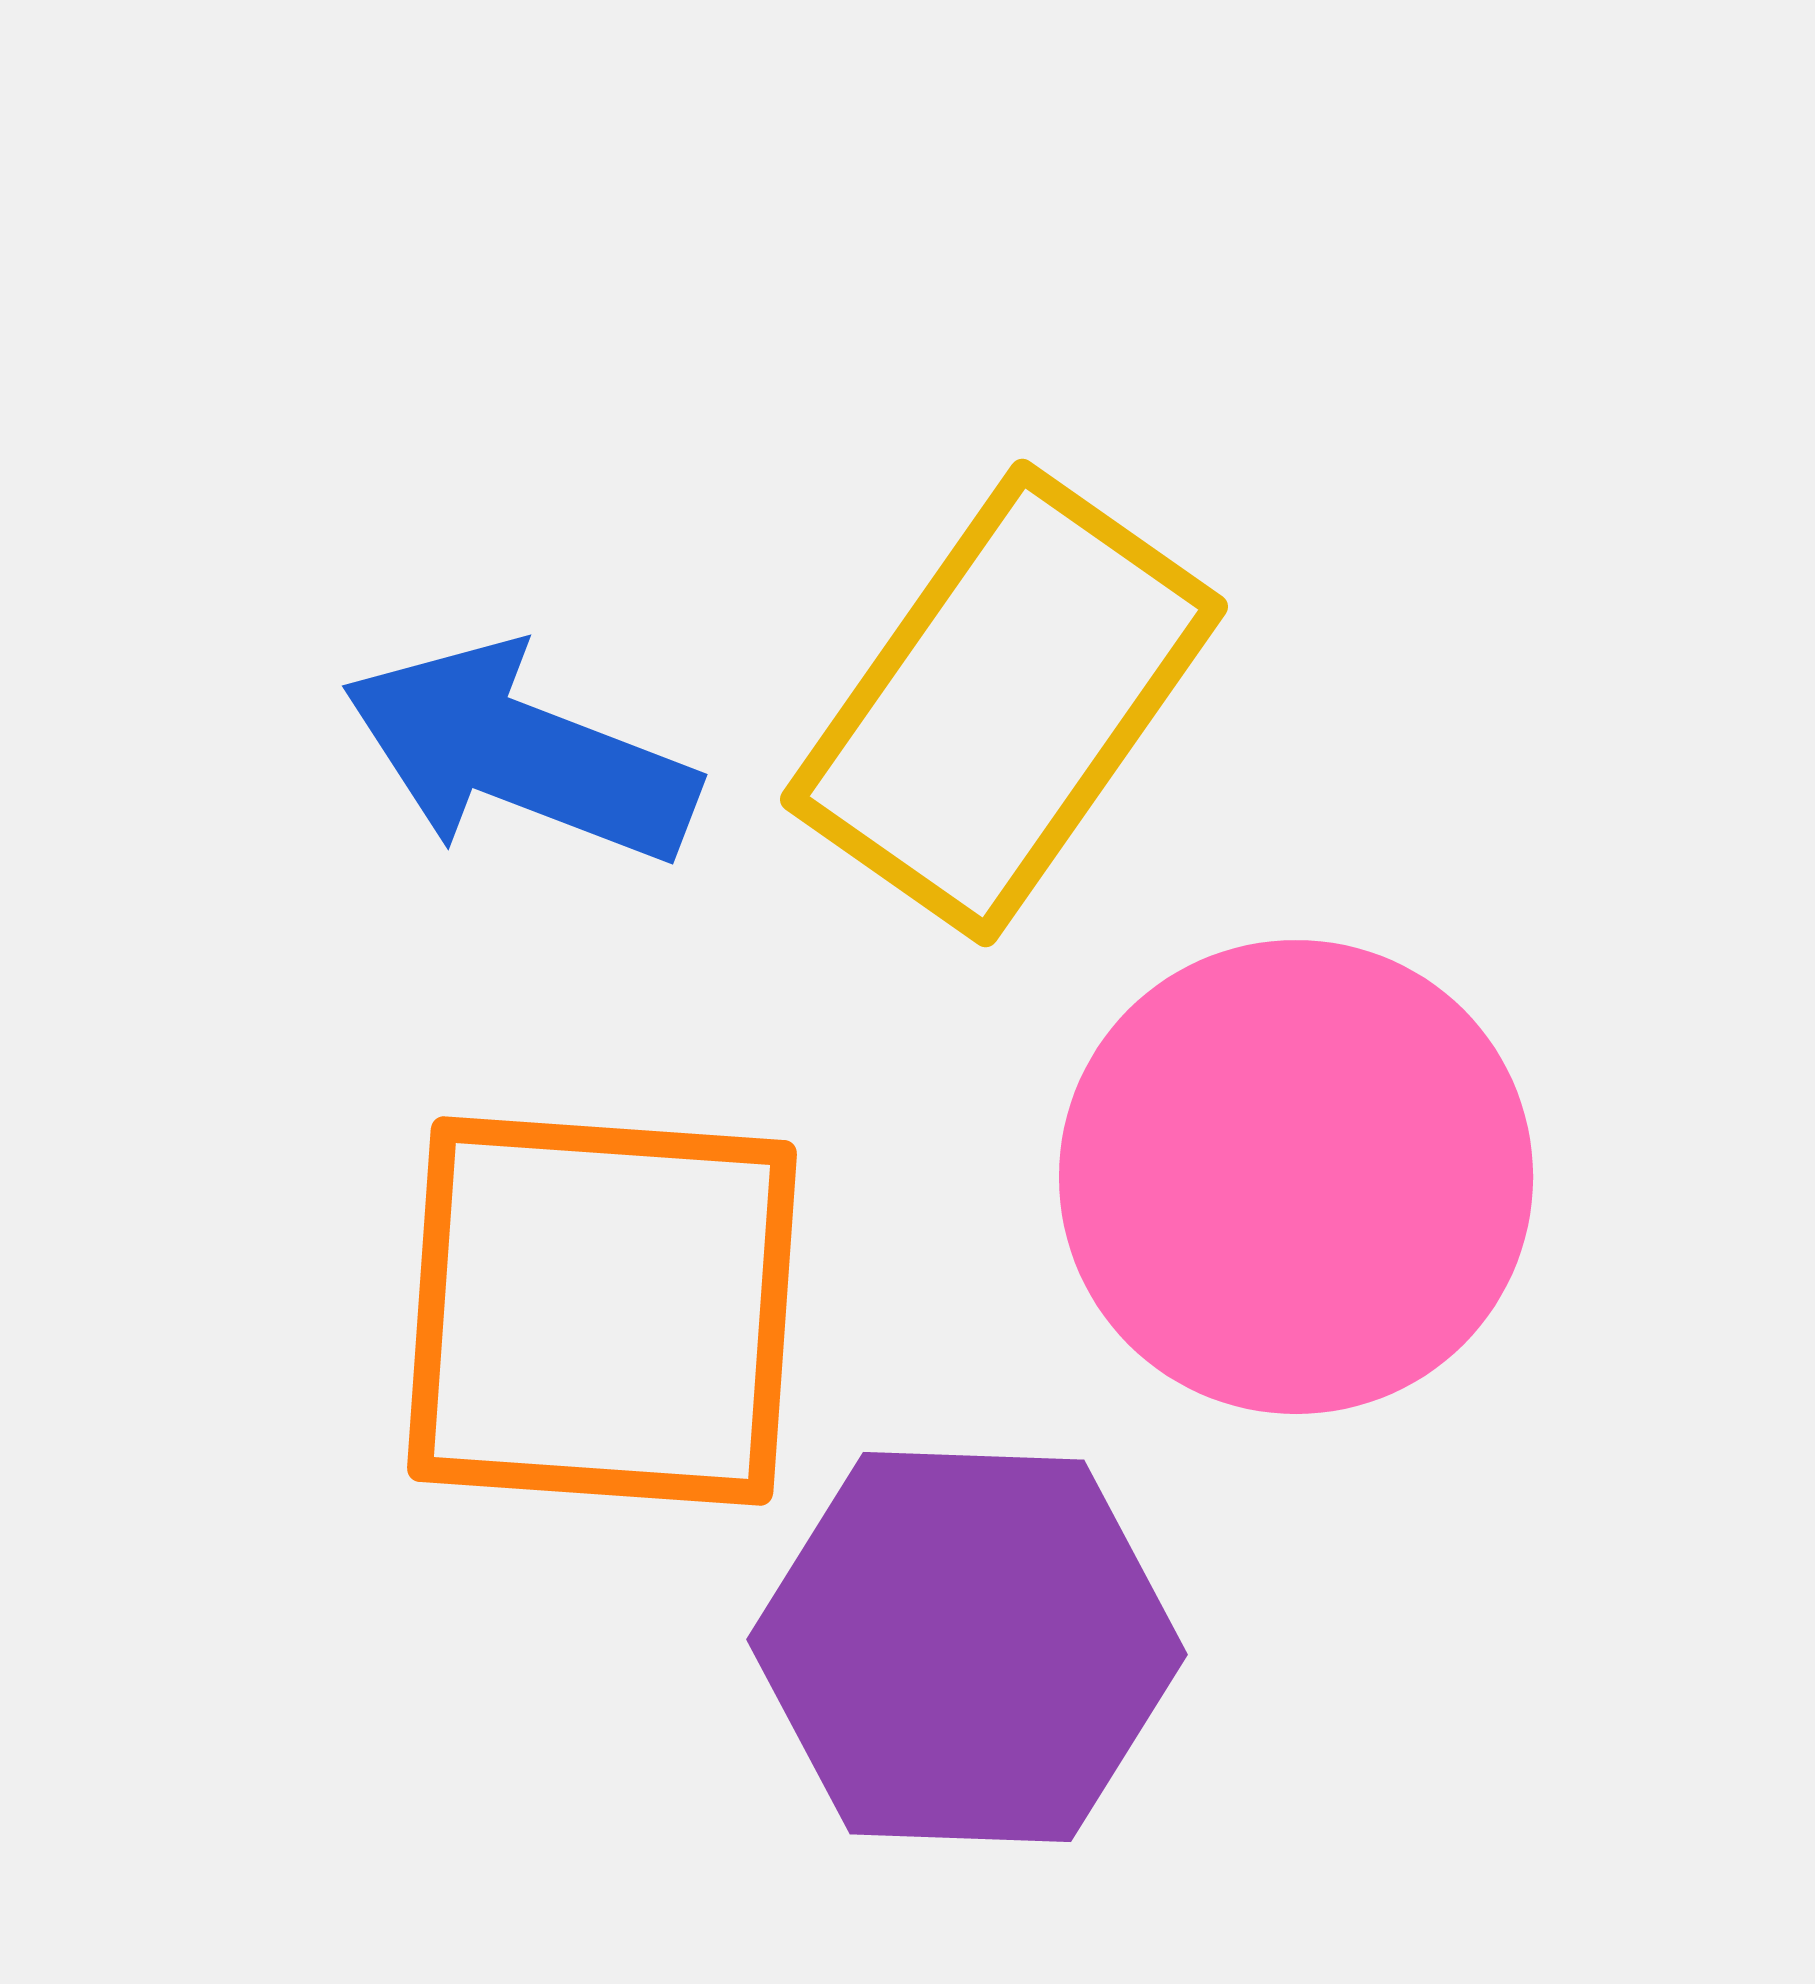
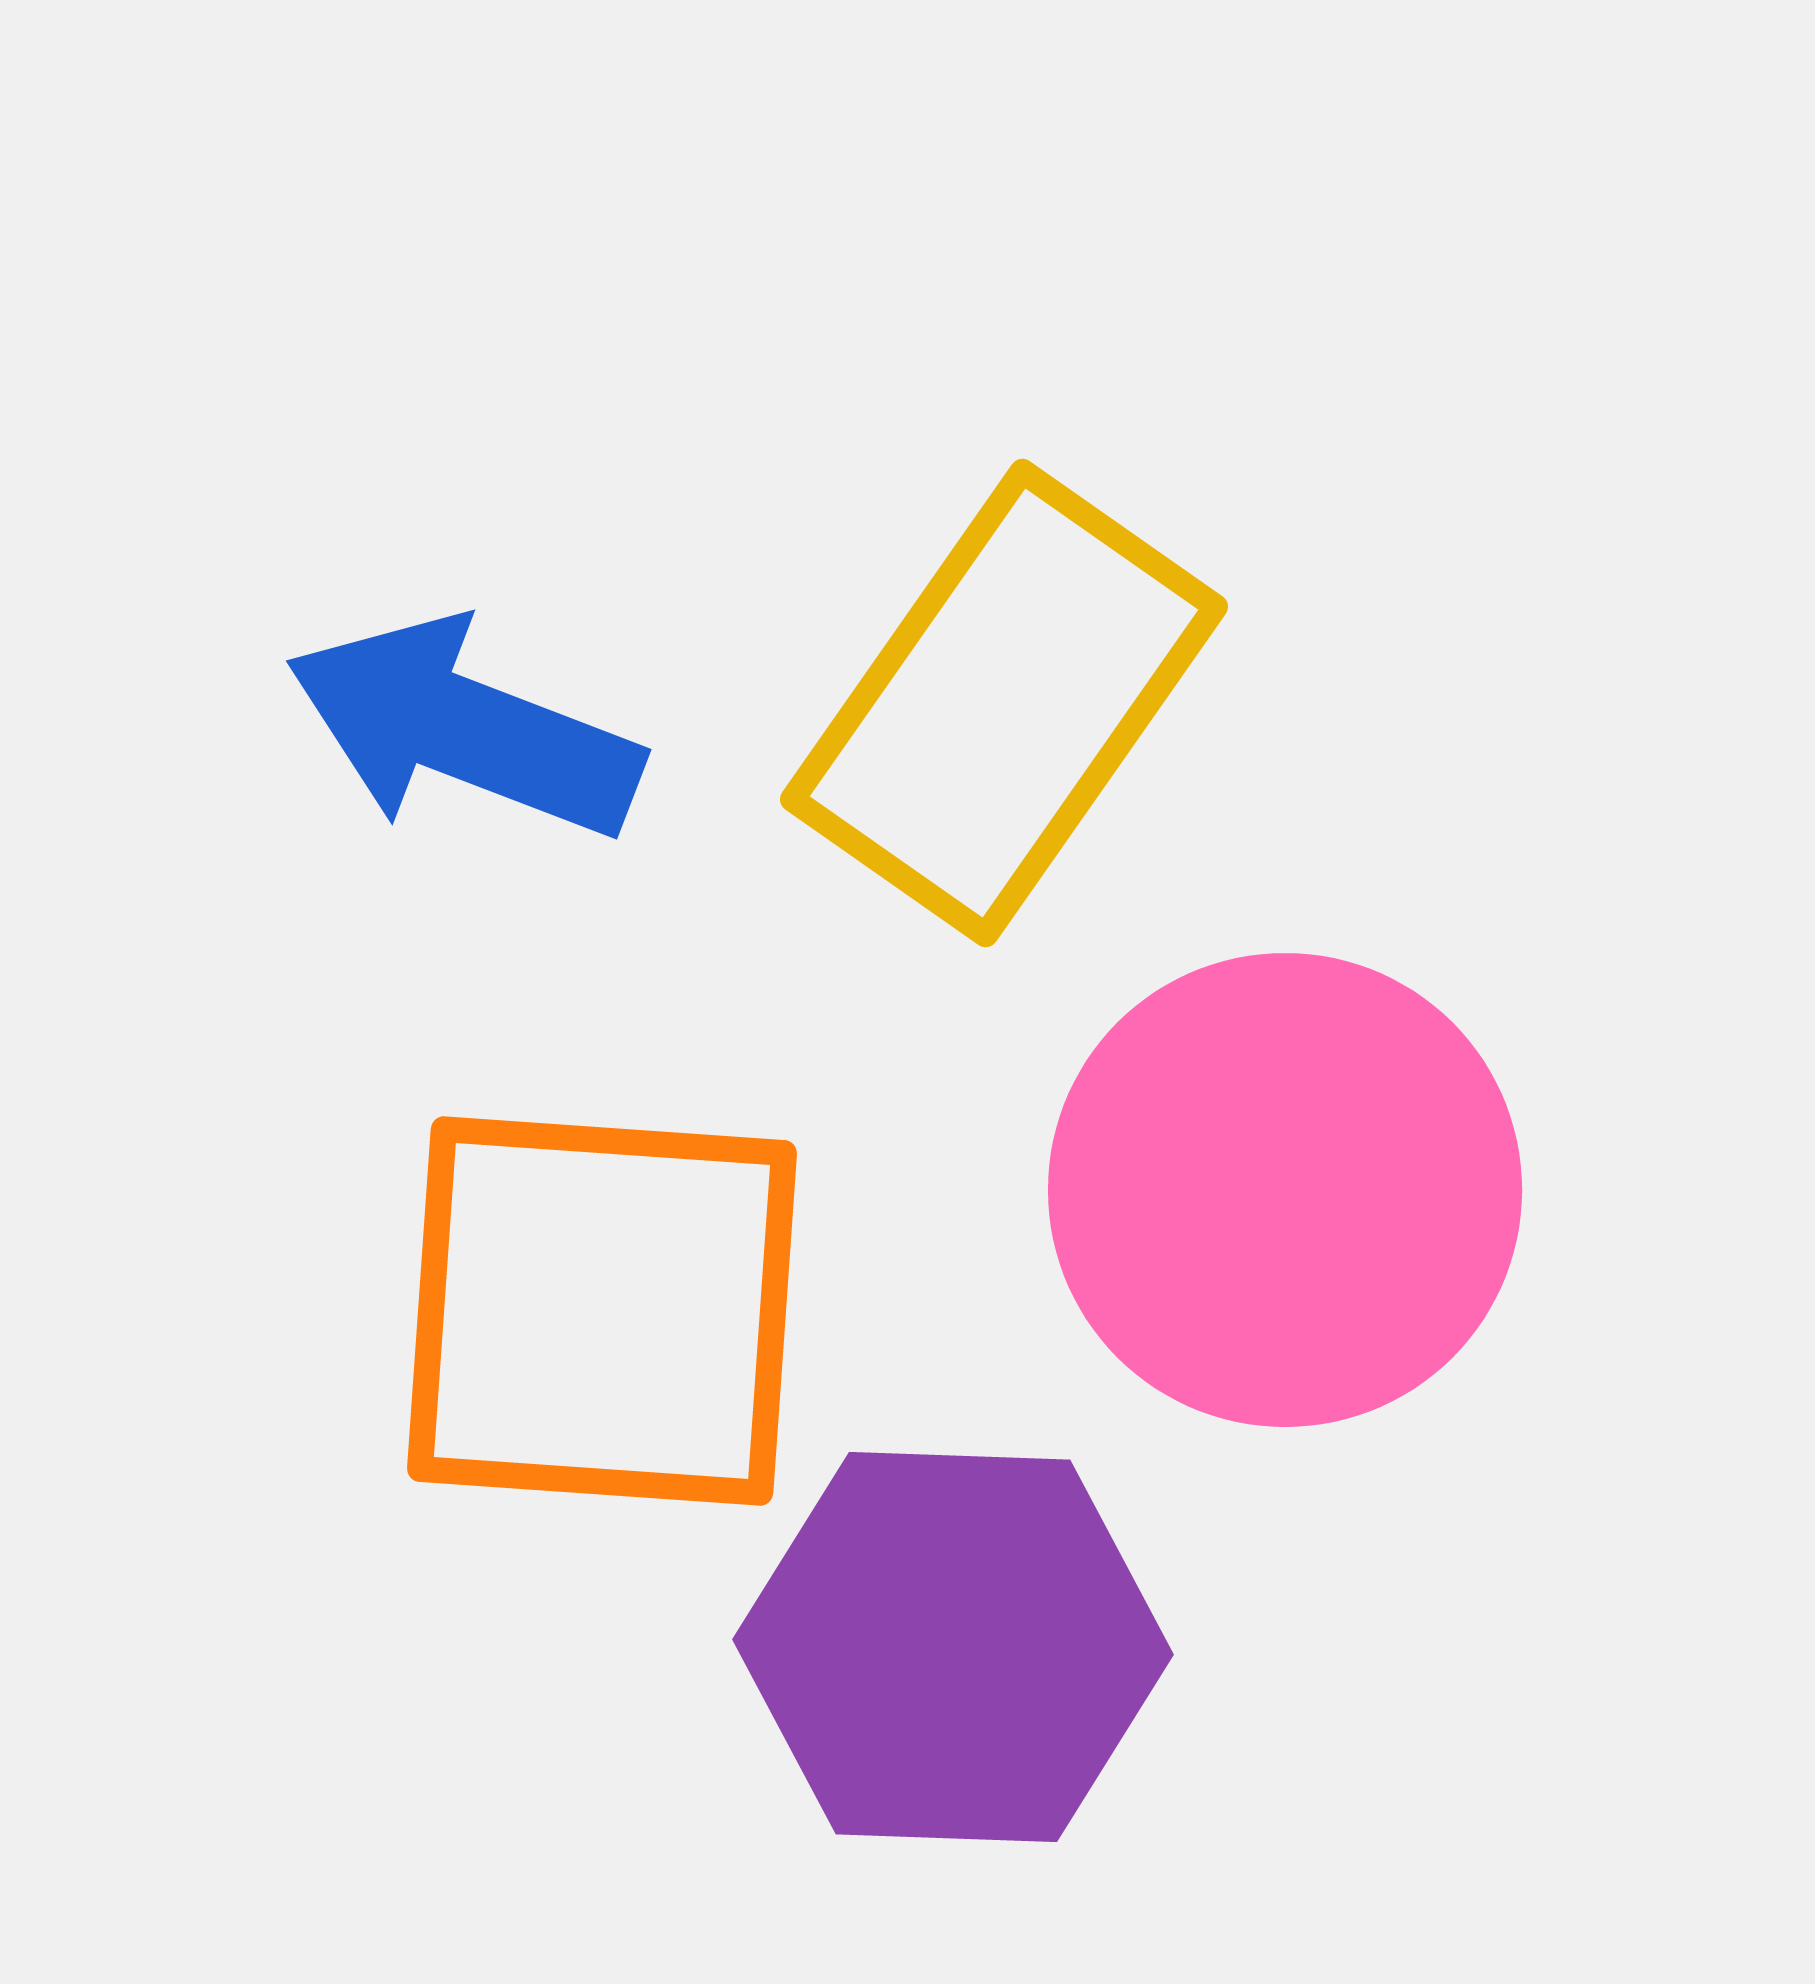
blue arrow: moved 56 px left, 25 px up
pink circle: moved 11 px left, 13 px down
purple hexagon: moved 14 px left
